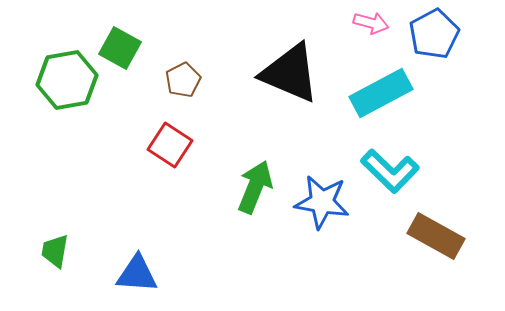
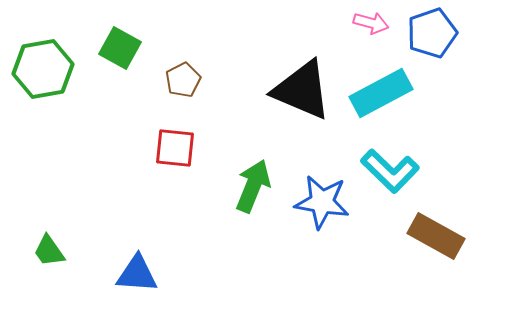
blue pentagon: moved 2 px left, 1 px up; rotated 9 degrees clockwise
black triangle: moved 12 px right, 17 px down
green hexagon: moved 24 px left, 11 px up
red square: moved 5 px right, 3 px down; rotated 27 degrees counterclockwise
green arrow: moved 2 px left, 1 px up
green trapezoid: moved 6 px left; rotated 45 degrees counterclockwise
